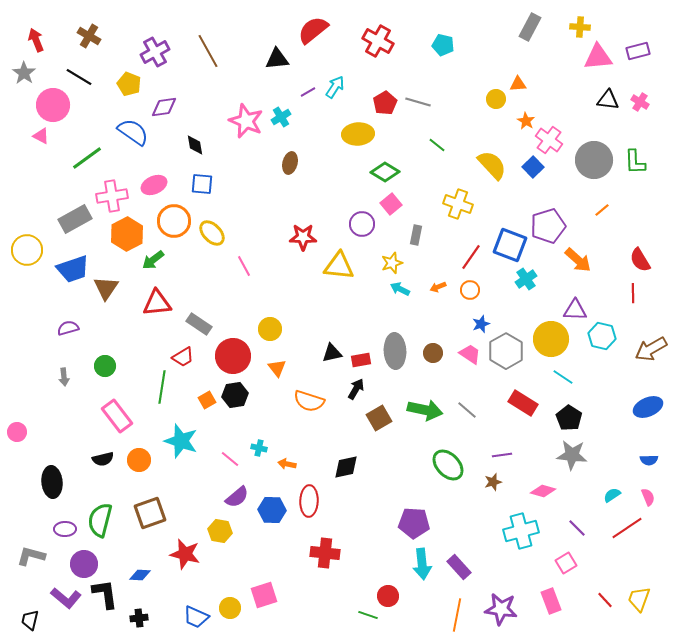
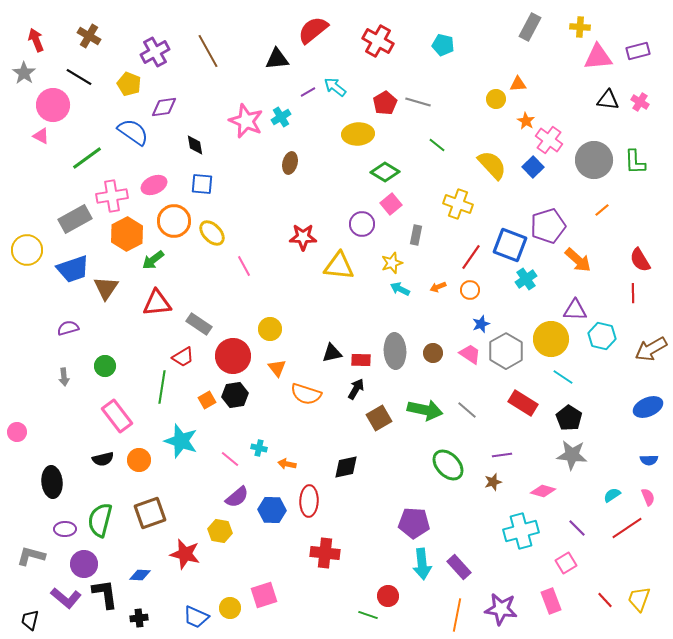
cyan arrow at (335, 87): rotated 85 degrees counterclockwise
red rectangle at (361, 360): rotated 12 degrees clockwise
orange semicircle at (309, 401): moved 3 px left, 7 px up
